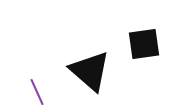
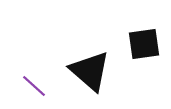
purple line: moved 3 px left, 6 px up; rotated 24 degrees counterclockwise
